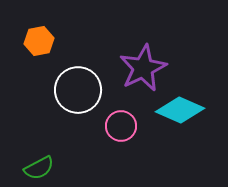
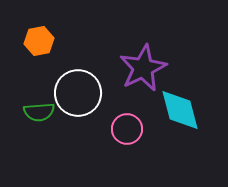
white circle: moved 3 px down
cyan diamond: rotated 51 degrees clockwise
pink circle: moved 6 px right, 3 px down
green semicircle: moved 56 px up; rotated 24 degrees clockwise
